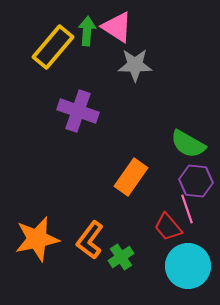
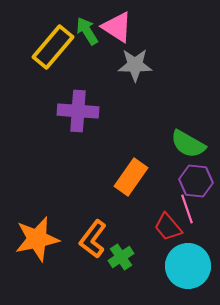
green arrow: rotated 36 degrees counterclockwise
purple cross: rotated 15 degrees counterclockwise
orange L-shape: moved 3 px right, 1 px up
